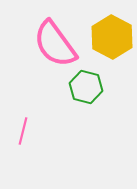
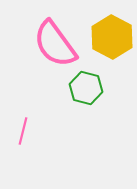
green hexagon: moved 1 px down
